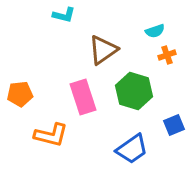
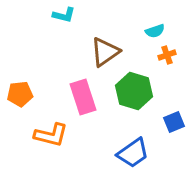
brown triangle: moved 2 px right, 2 px down
blue square: moved 3 px up
blue trapezoid: moved 1 px right, 4 px down
